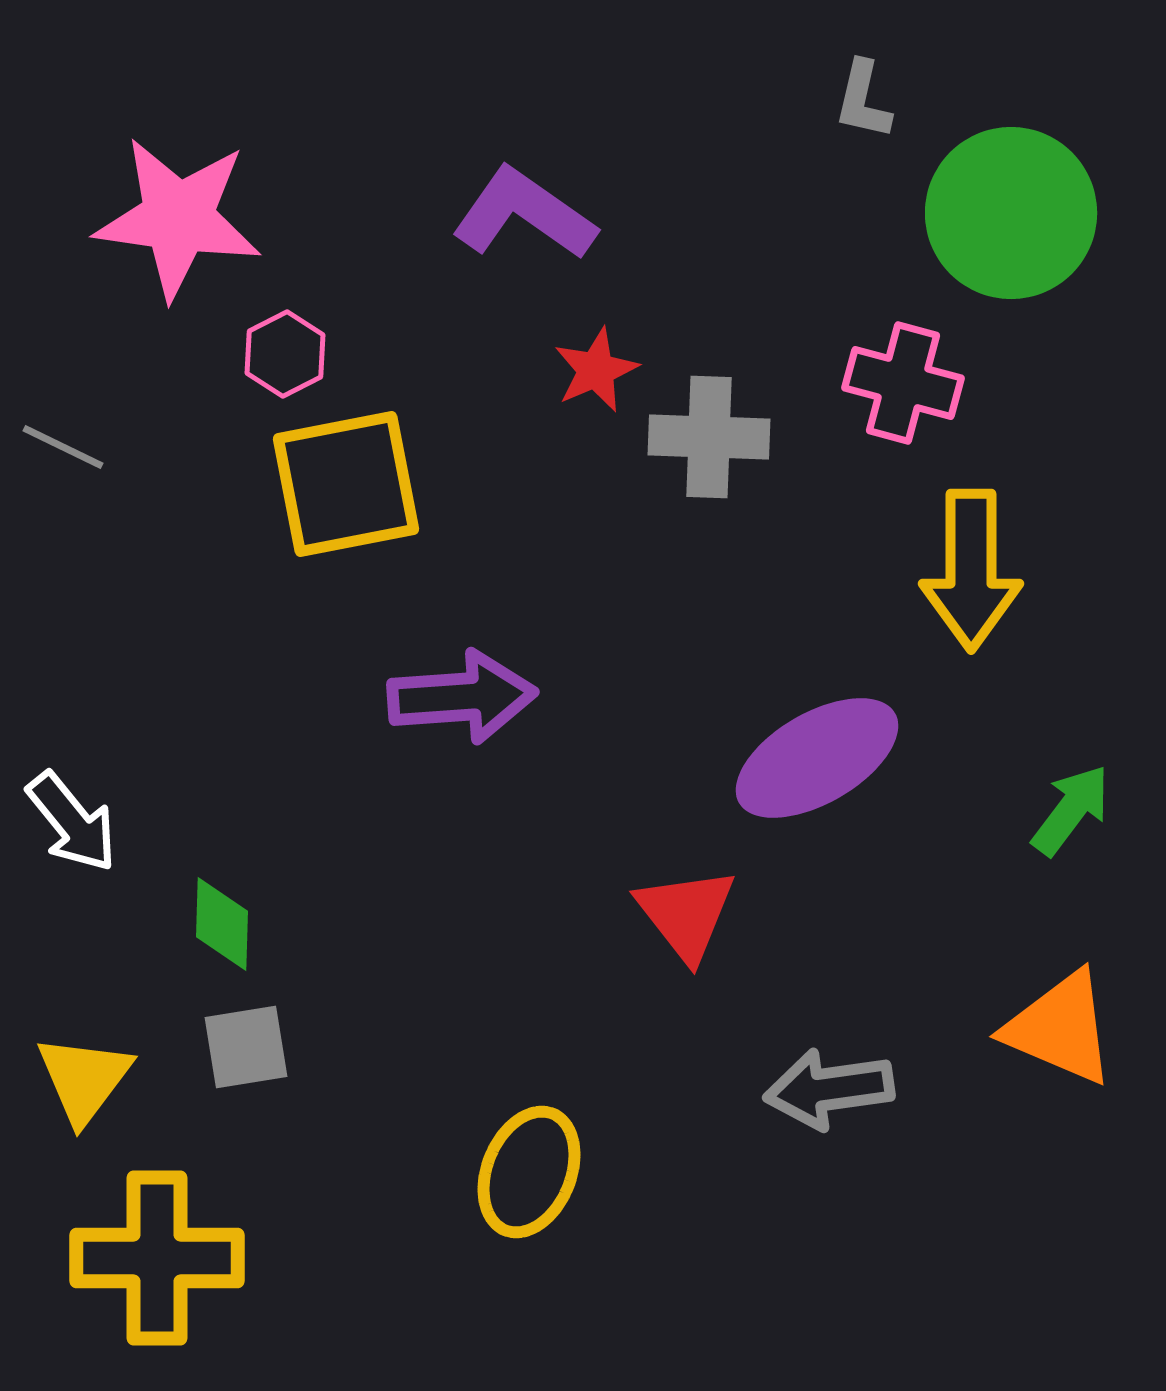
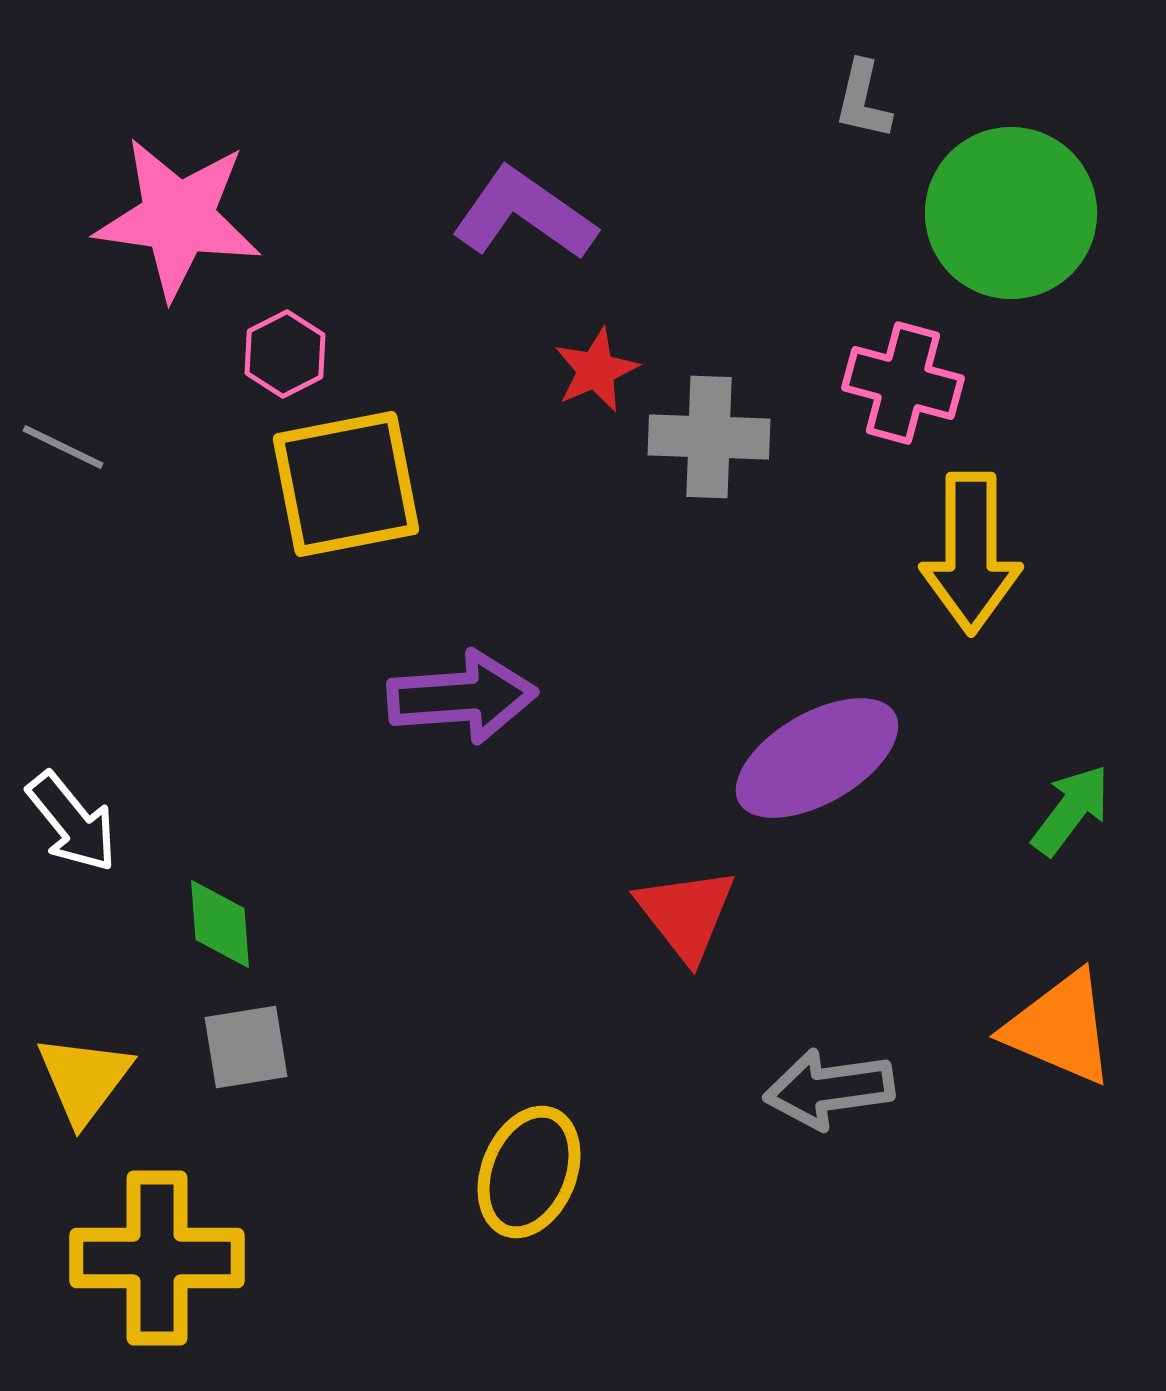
yellow arrow: moved 17 px up
green diamond: moved 2 px left; rotated 6 degrees counterclockwise
